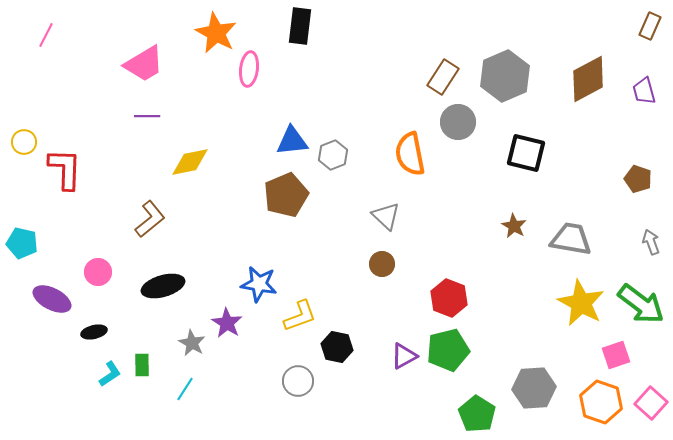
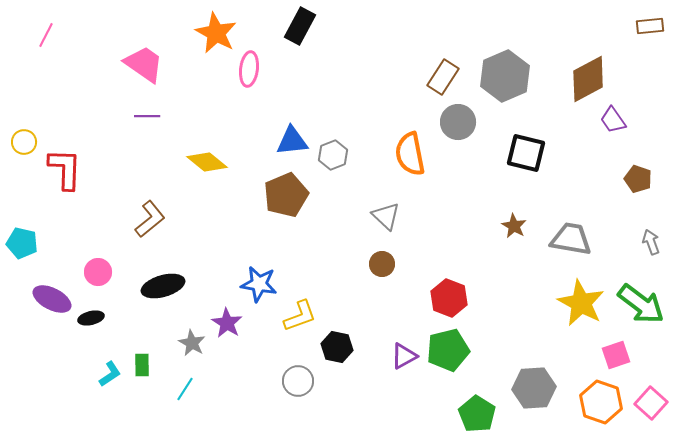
black rectangle at (300, 26): rotated 21 degrees clockwise
brown rectangle at (650, 26): rotated 60 degrees clockwise
pink trapezoid at (144, 64): rotated 114 degrees counterclockwise
purple trapezoid at (644, 91): moved 31 px left, 29 px down; rotated 20 degrees counterclockwise
yellow diamond at (190, 162): moved 17 px right; rotated 51 degrees clockwise
black ellipse at (94, 332): moved 3 px left, 14 px up
